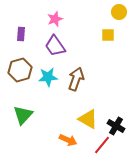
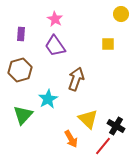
yellow circle: moved 2 px right, 2 px down
pink star: rotated 21 degrees counterclockwise
yellow square: moved 9 px down
cyan star: moved 22 px down; rotated 24 degrees counterclockwise
yellow triangle: rotated 15 degrees clockwise
orange arrow: moved 3 px right, 1 px up; rotated 36 degrees clockwise
red line: moved 1 px right, 1 px down
